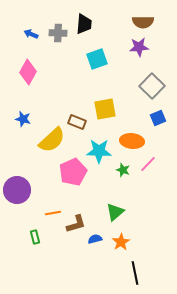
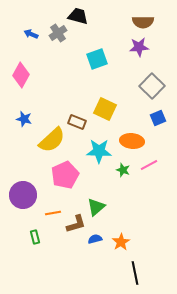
black trapezoid: moved 6 px left, 8 px up; rotated 80 degrees counterclockwise
gray cross: rotated 36 degrees counterclockwise
pink diamond: moved 7 px left, 3 px down
yellow square: rotated 35 degrees clockwise
blue star: moved 1 px right
pink line: moved 1 px right, 1 px down; rotated 18 degrees clockwise
pink pentagon: moved 8 px left, 3 px down
purple circle: moved 6 px right, 5 px down
green triangle: moved 19 px left, 5 px up
